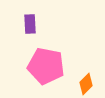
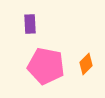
orange diamond: moved 20 px up
